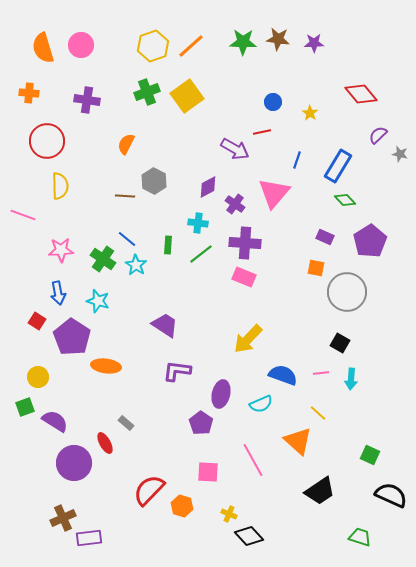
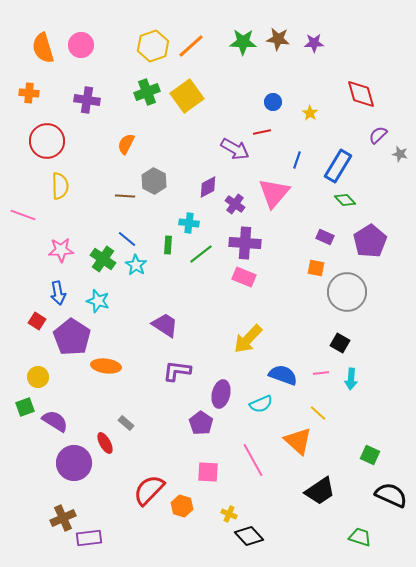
red diamond at (361, 94): rotated 24 degrees clockwise
cyan cross at (198, 223): moved 9 px left
